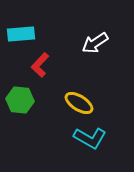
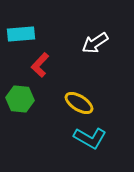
green hexagon: moved 1 px up
